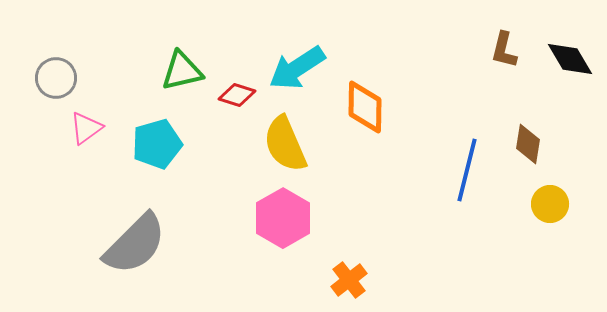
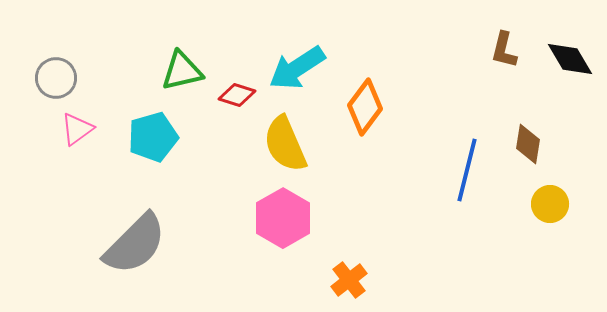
orange diamond: rotated 36 degrees clockwise
pink triangle: moved 9 px left, 1 px down
cyan pentagon: moved 4 px left, 7 px up
